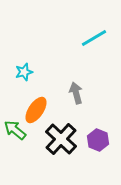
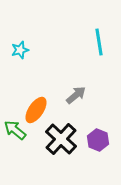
cyan line: moved 5 px right, 4 px down; rotated 68 degrees counterclockwise
cyan star: moved 4 px left, 22 px up
gray arrow: moved 2 px down; rotated 65 degrees clockwise
